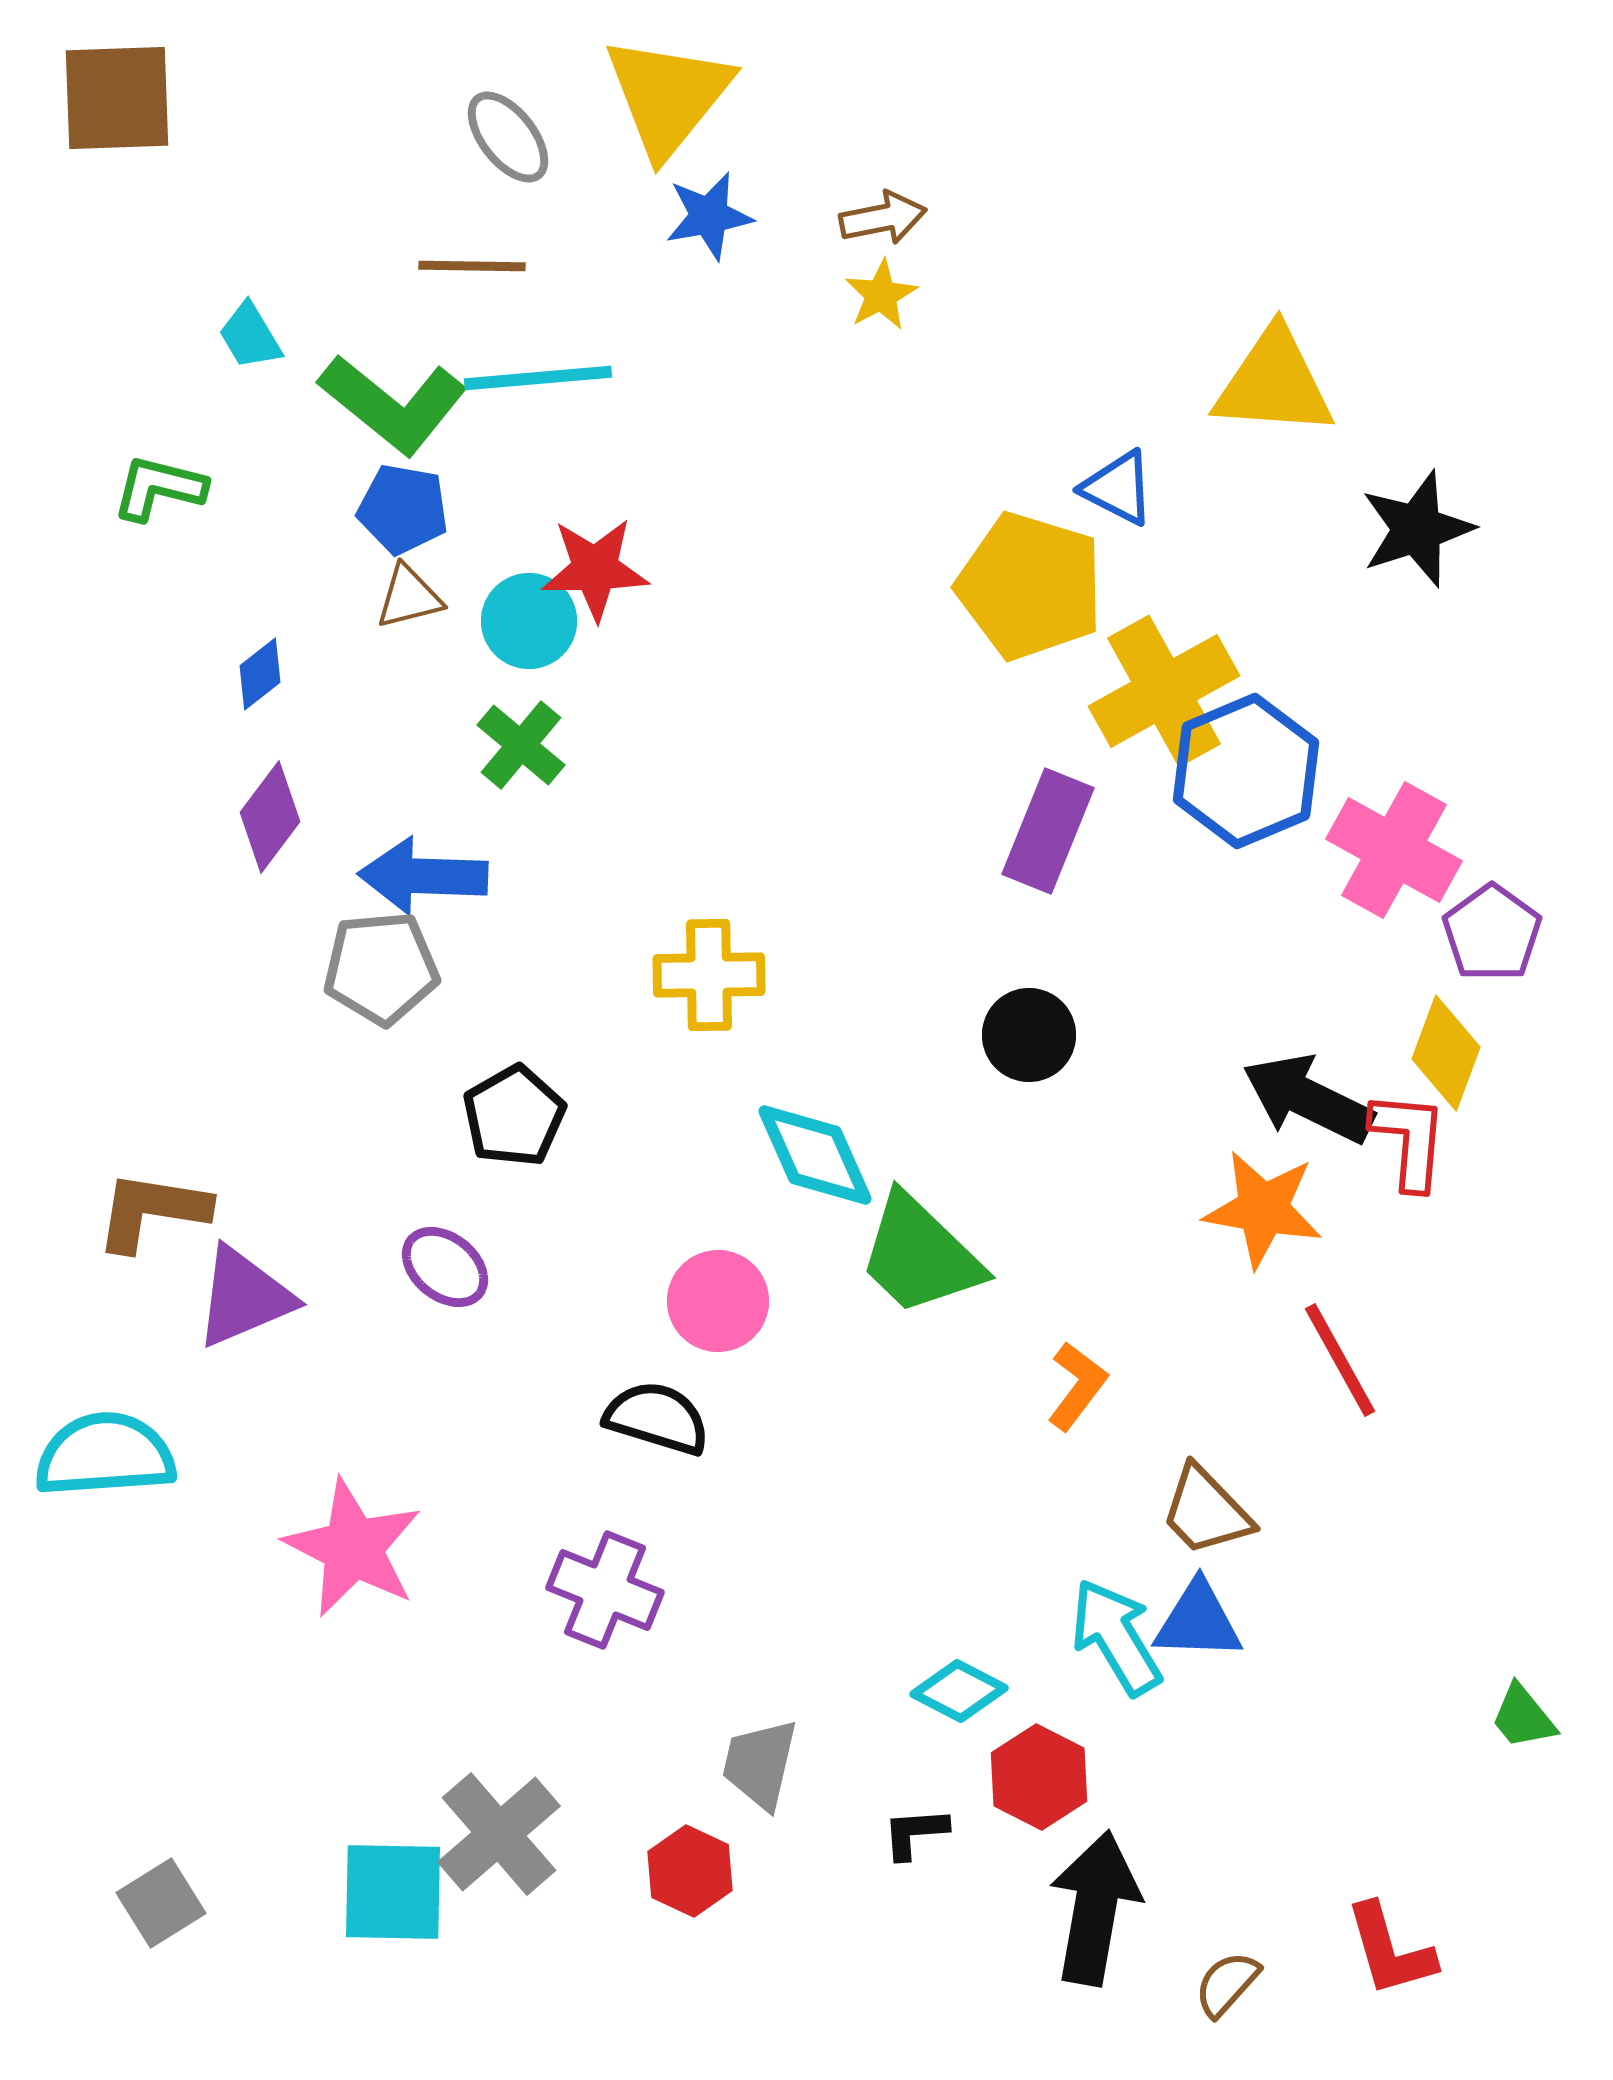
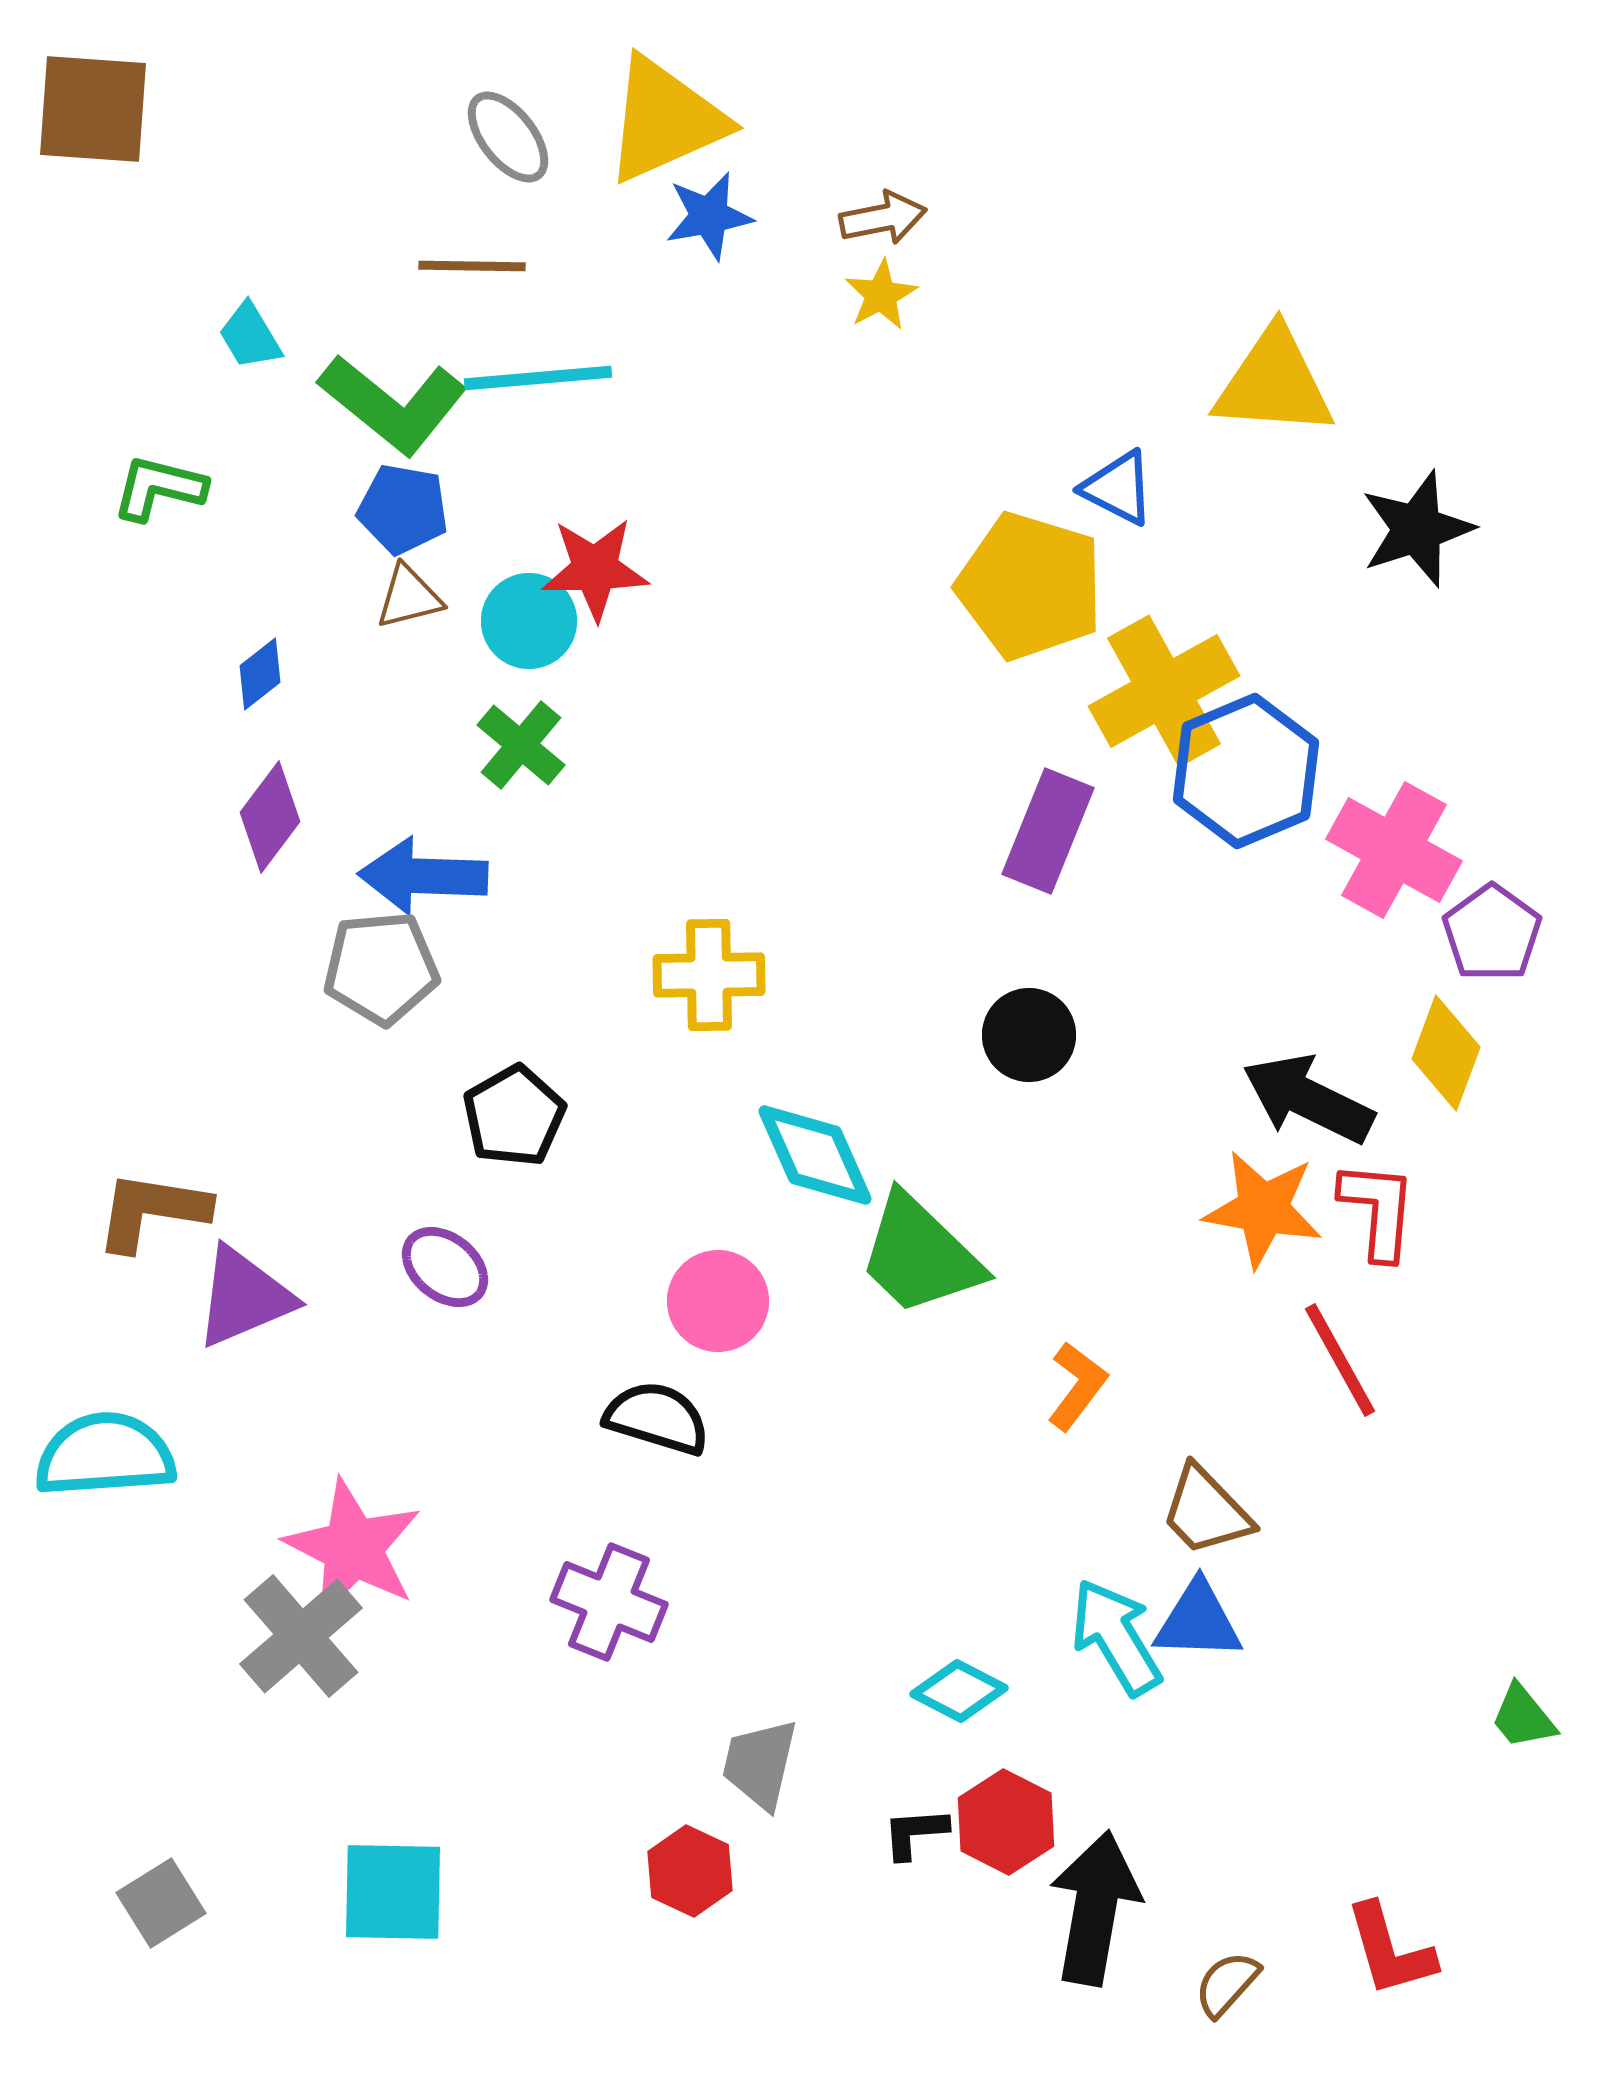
yellow triangle at (668, 96): moved 3 px left, 24 px down; rotated 27 degrees clockwise
brown square at (117, 98): moved 24 px left, 11 px down; rotated 6 degrees clockwise
red L-shape at (1409, 1140): moved 31 px left, 70 px down
purple cross at (605, 1590): moved 4 px right, 12 px down
red hexagon at (1039, 1777): moved 33 px left, 45 px down
gray cross at (499, 1834): moved 198 px left, 198 px up
